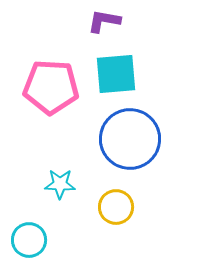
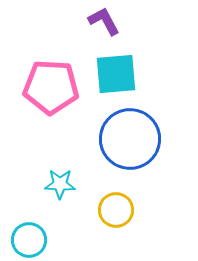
purple L-shape: rotated 52 degrees clockwise
yellow circle: moved 3 px down
